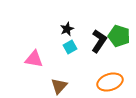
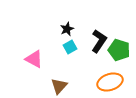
green pentagon: moved 14 px down
pink triangle: rotated 18 degrees clockwise
